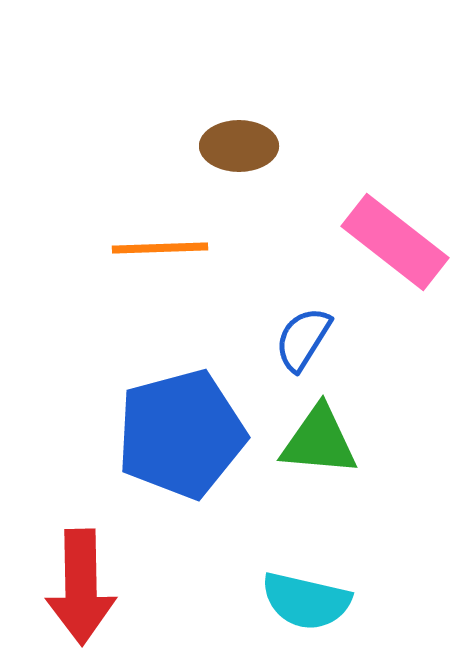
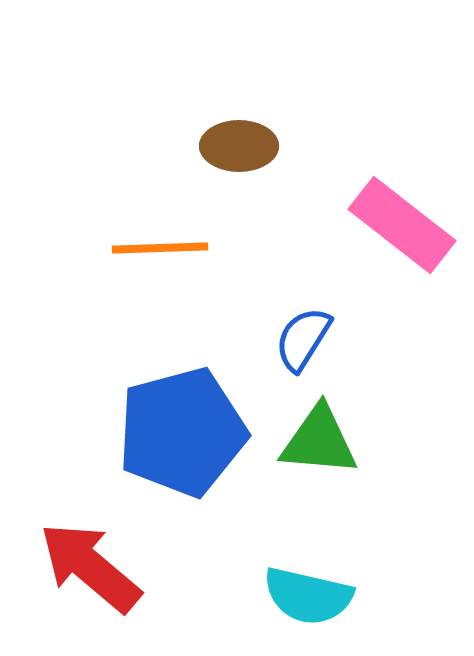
pink rectangle: moved 7 px right, 17 px up
blue pentagon: moved 1 px right, 2 px up
red arrow: moved 9 px right, 20 px up; rotated 131 degrees clockwise
cyan semicircle: moved 2 px right, 5 px up
